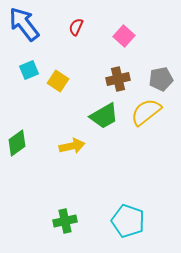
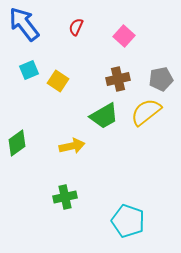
green cross: moved 24 px up
